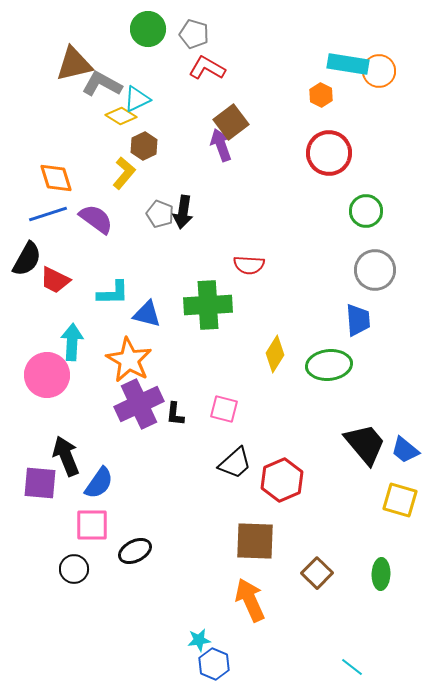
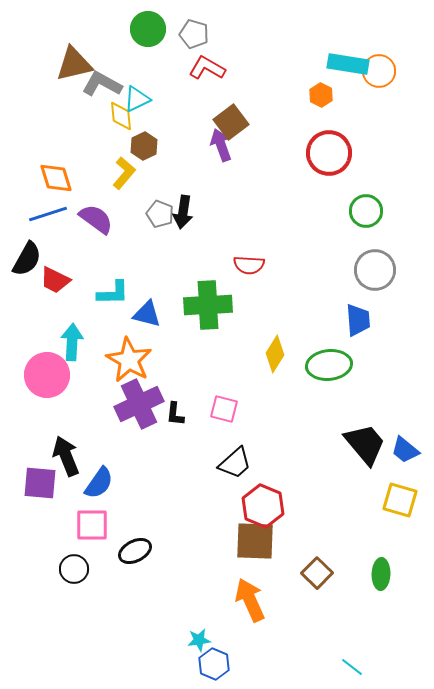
yellow diamond at (121, 116): rotated 52 degrees clockwise
red hexagon at (282, 480): moved 19 px left, 26 px down; rotated 15 degrees counterclockwise
